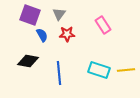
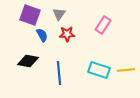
pink rectangle: rotated 66 degrees clockwise
